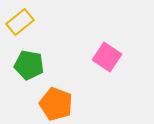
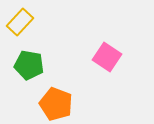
yellow rectangle: rotated 8 degrees counterclockwise
